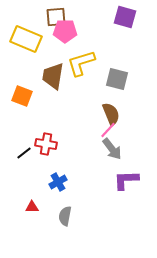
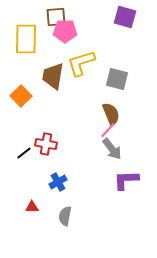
yellow rectangle: rotated 68 degrees clockwise
orange square: moved 1 px left; rotated 25 degrees clockwise
